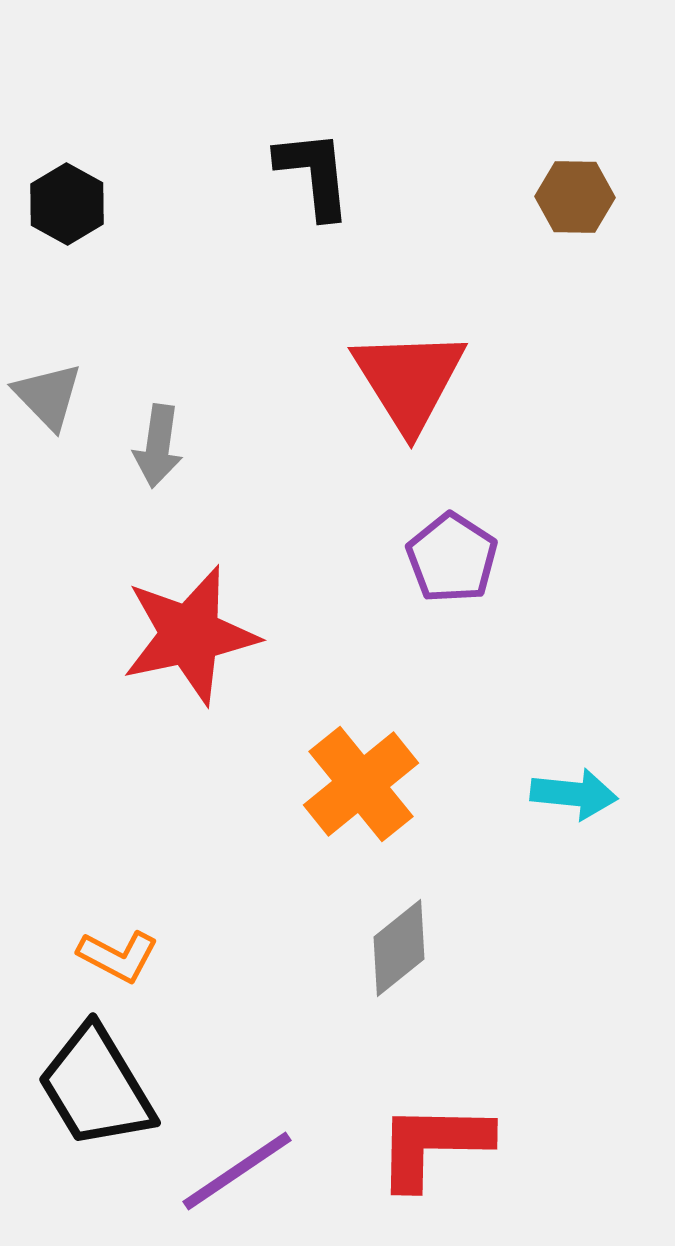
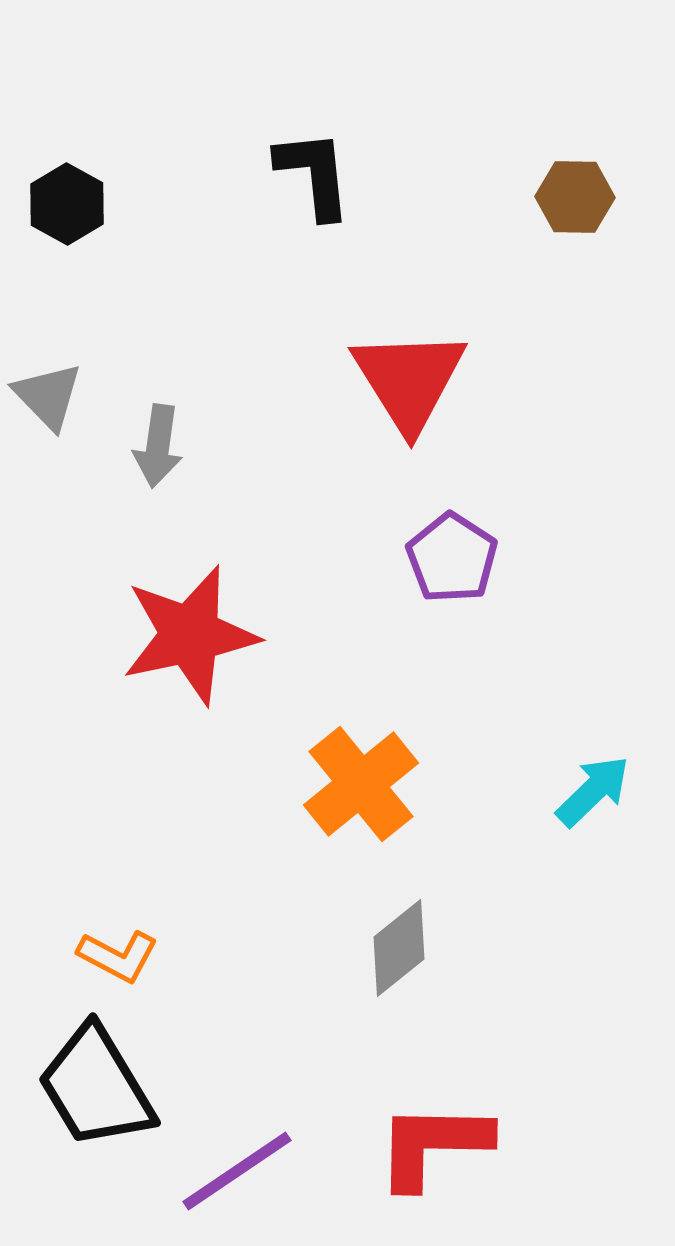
cyan arrow: moved 19 px right, 3 px up; rotated 50 degrees counterclockwise
